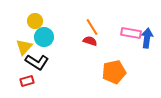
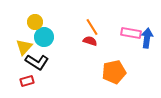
yellow circle: moved 1 px down
